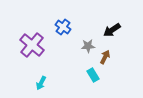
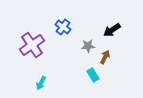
purple cross: rotated 15 degrees clockwise
